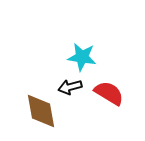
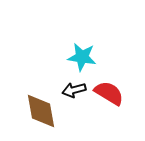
black arrow: moved 4 px right, 3 px down
